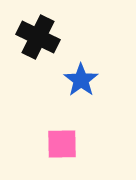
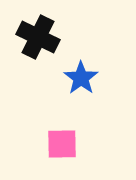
blue star: moved 2 px up
